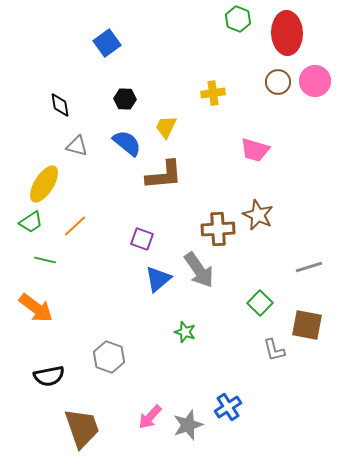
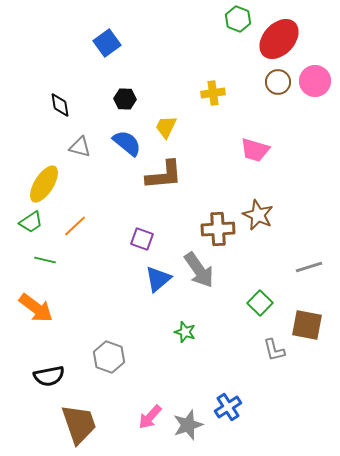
red ellipse: moved 8 px left, 6 px down; rotated 45 degrees clockwise
gray triangle: moved 3 px right, 1 px down
brown trapezoid: moved 3 px left, 4 px up
